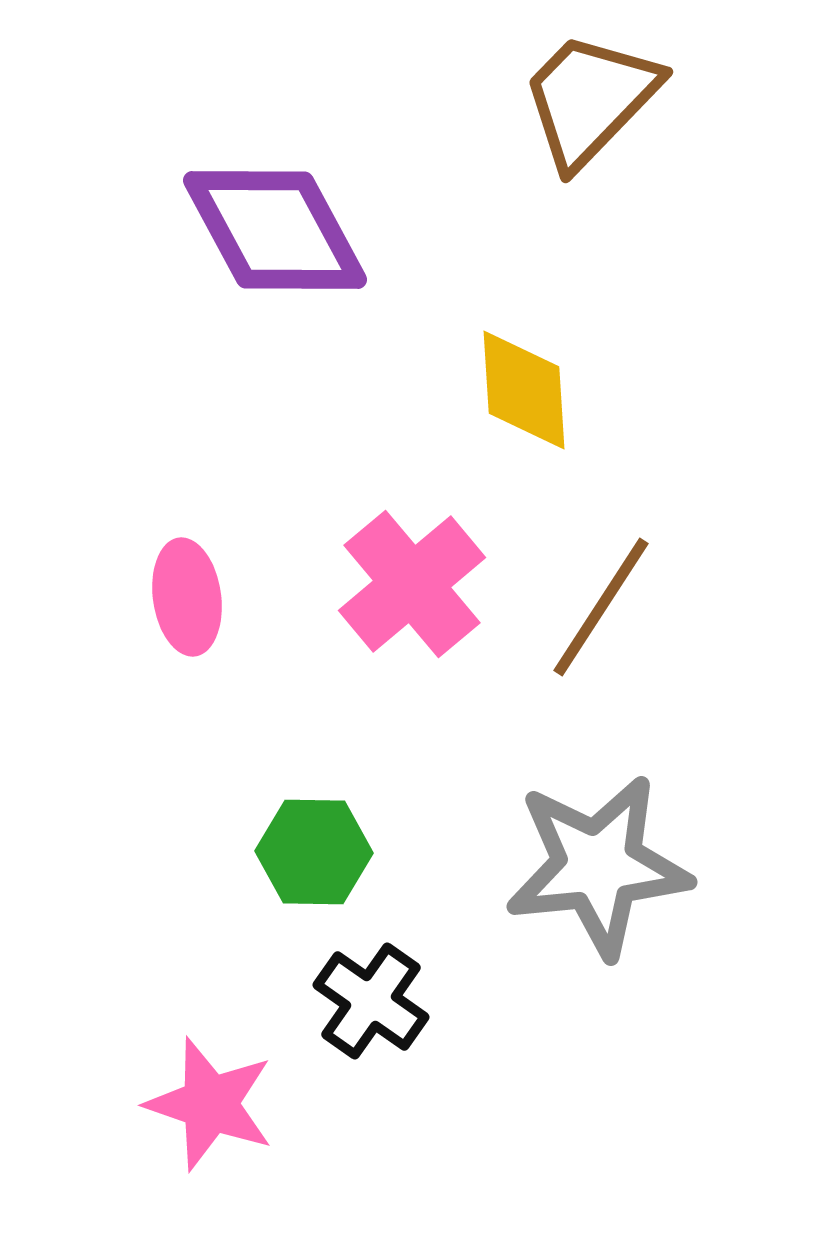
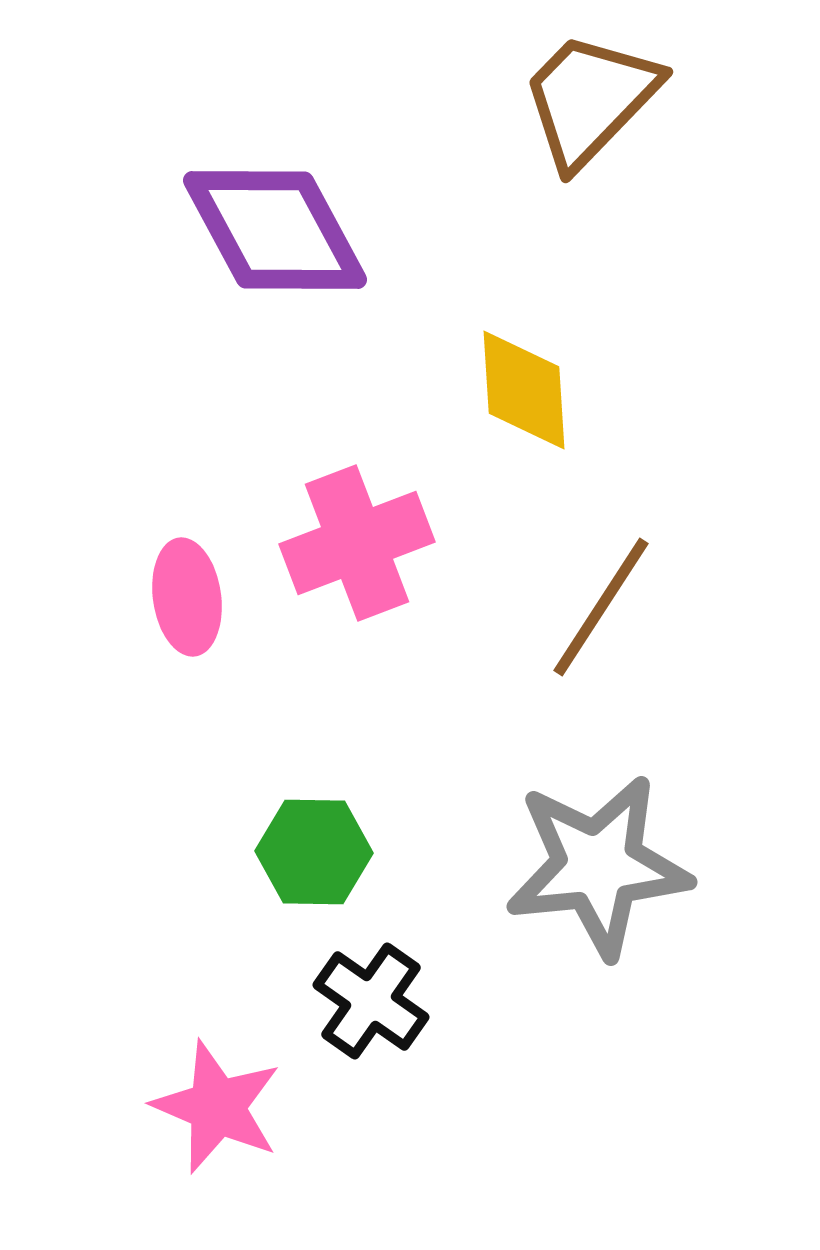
pink cross: moved 55 px left, 41 px up; rotated 19 degrees clockwise
pink star: moved 7 px right, 3 px down; rotated 4 degrees clockwise
